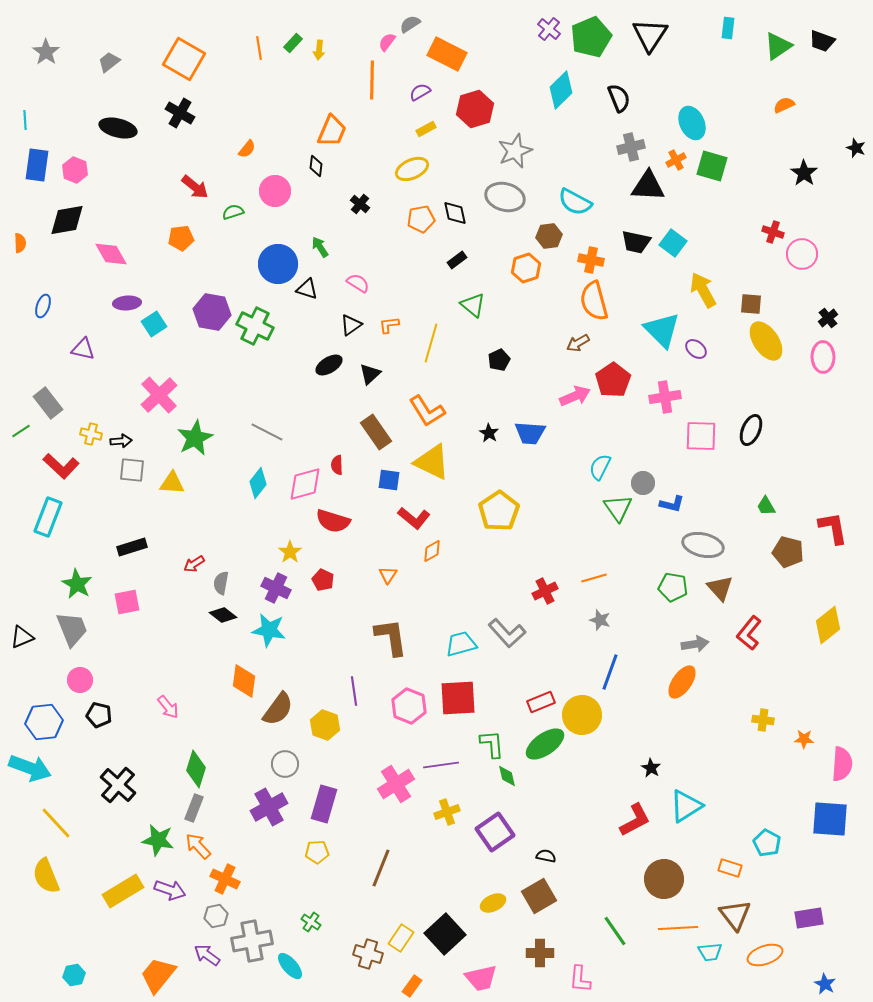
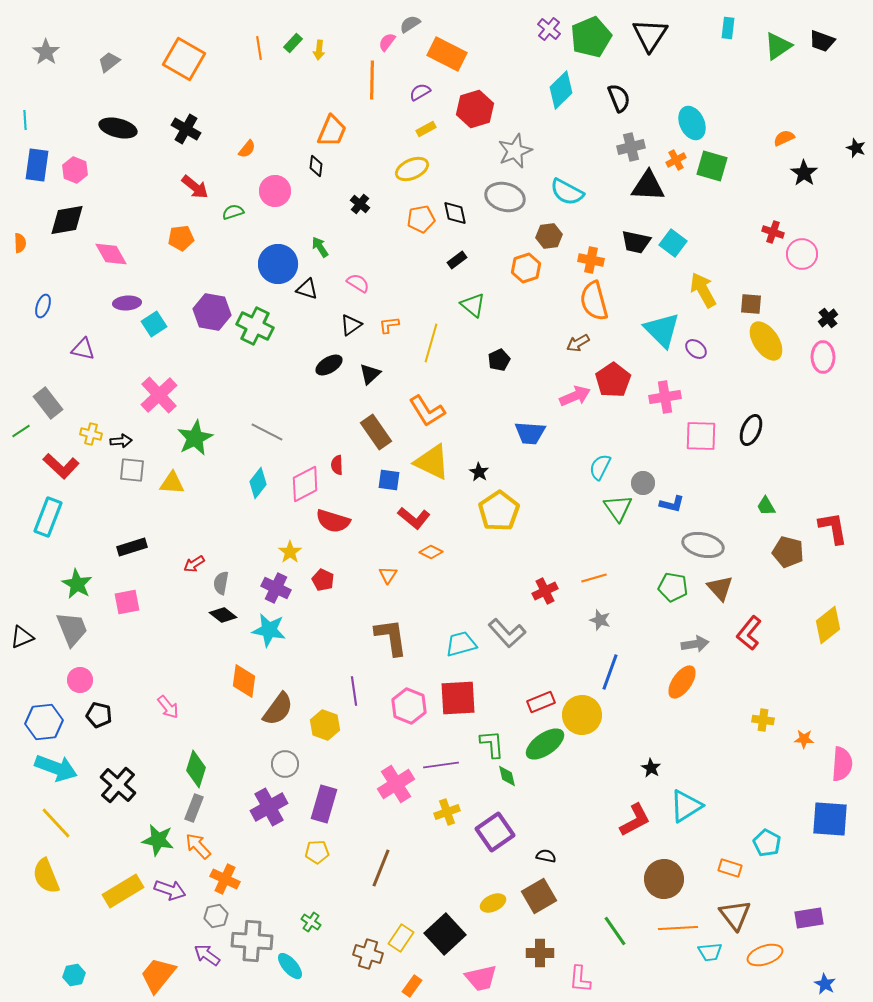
orange semicircle at (784, 105): moved 33 px down
black cross at (180, 113): moved 6 px right, 16 px down
cyan semicircle at (575, 202): moved 8 px left, 10 px up
black star at (489, 433): moved 10 px left, 39 px down
pink diamond at (305, 484): rotated 12 degrees counterclockwise
orange diamond at (432, 551): moved 1 px left, 1 px down; rotated 55 degrees clockwise
cyan arrow at (30, 768): moved 26 px right
gray cross at (252, 941): rotated 15 degrees clockwise
